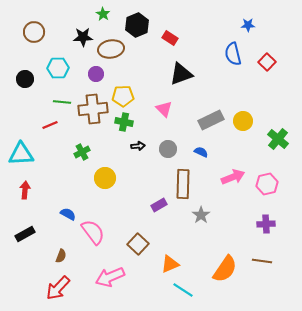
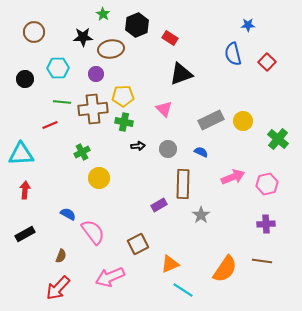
yellow circle at (105, 178): moved 6 px left
brown square at (138, 244): rotated 20 degrees clockwise
